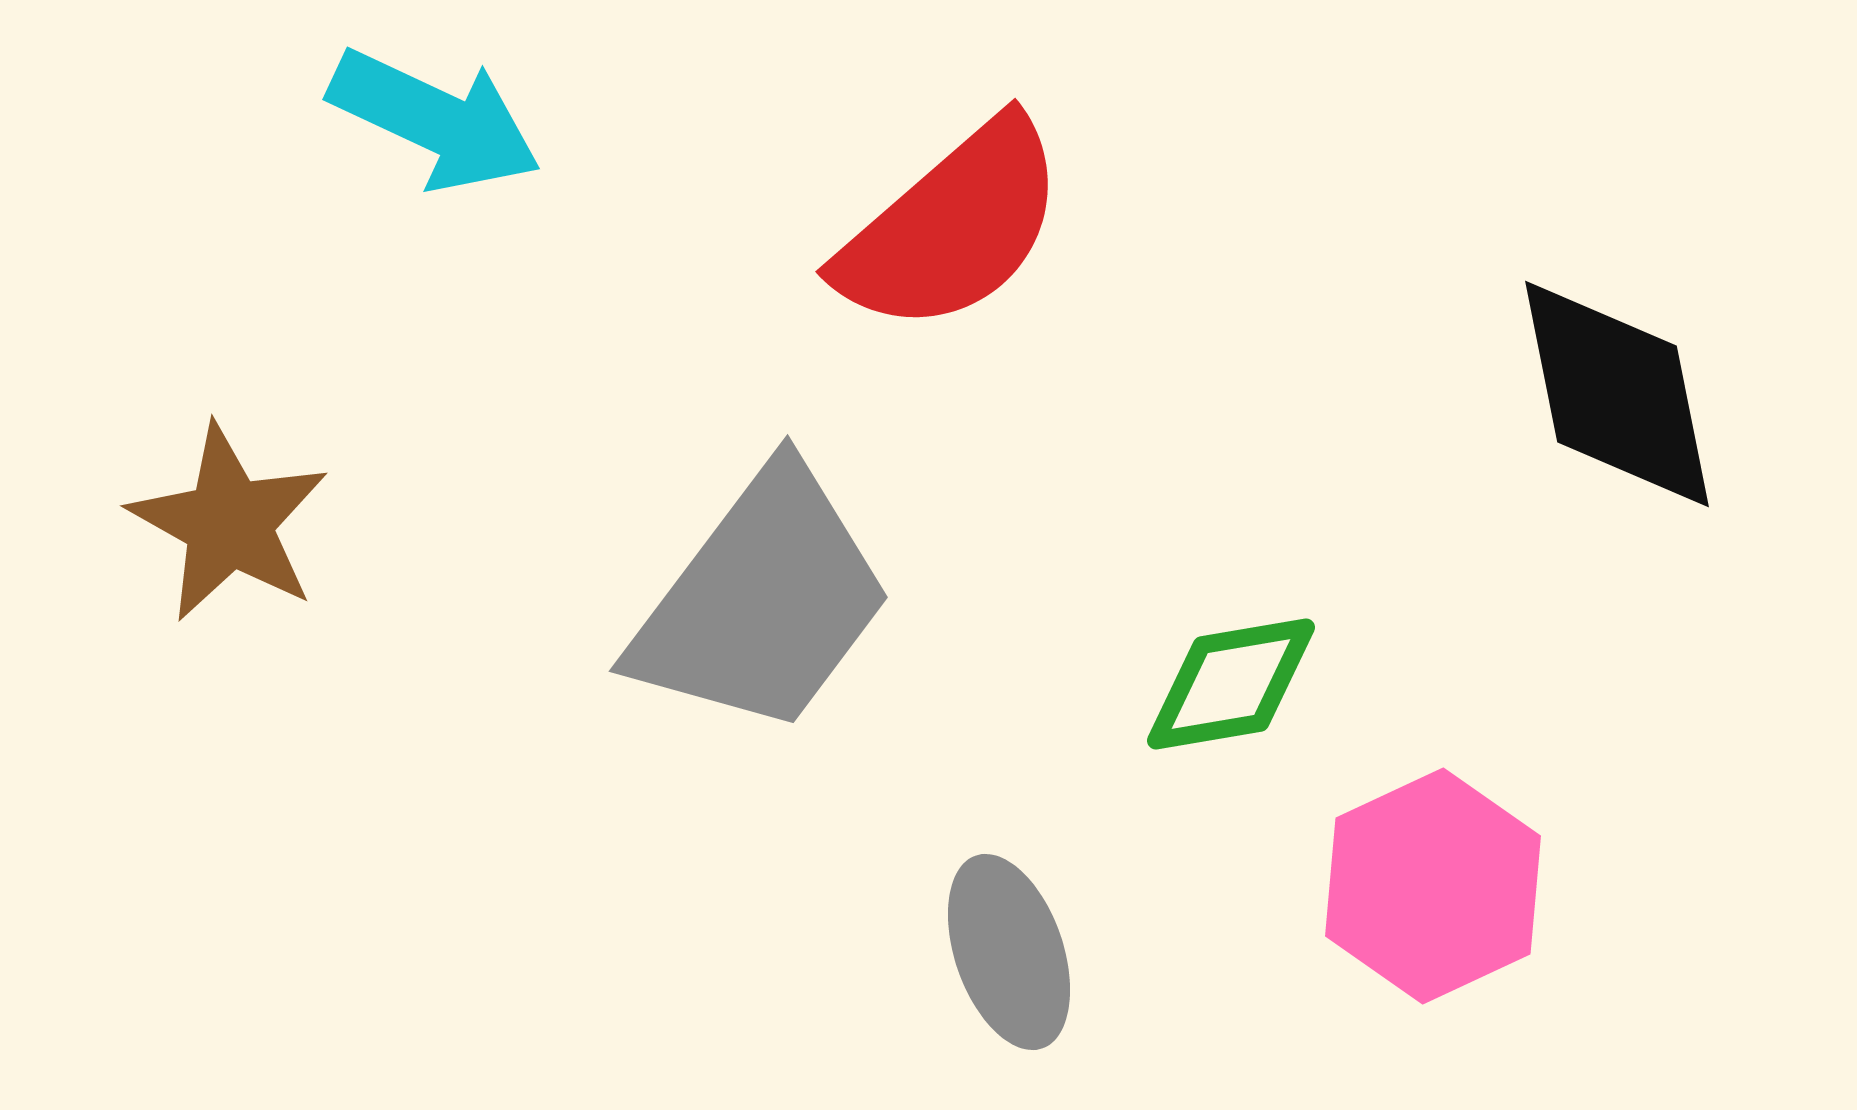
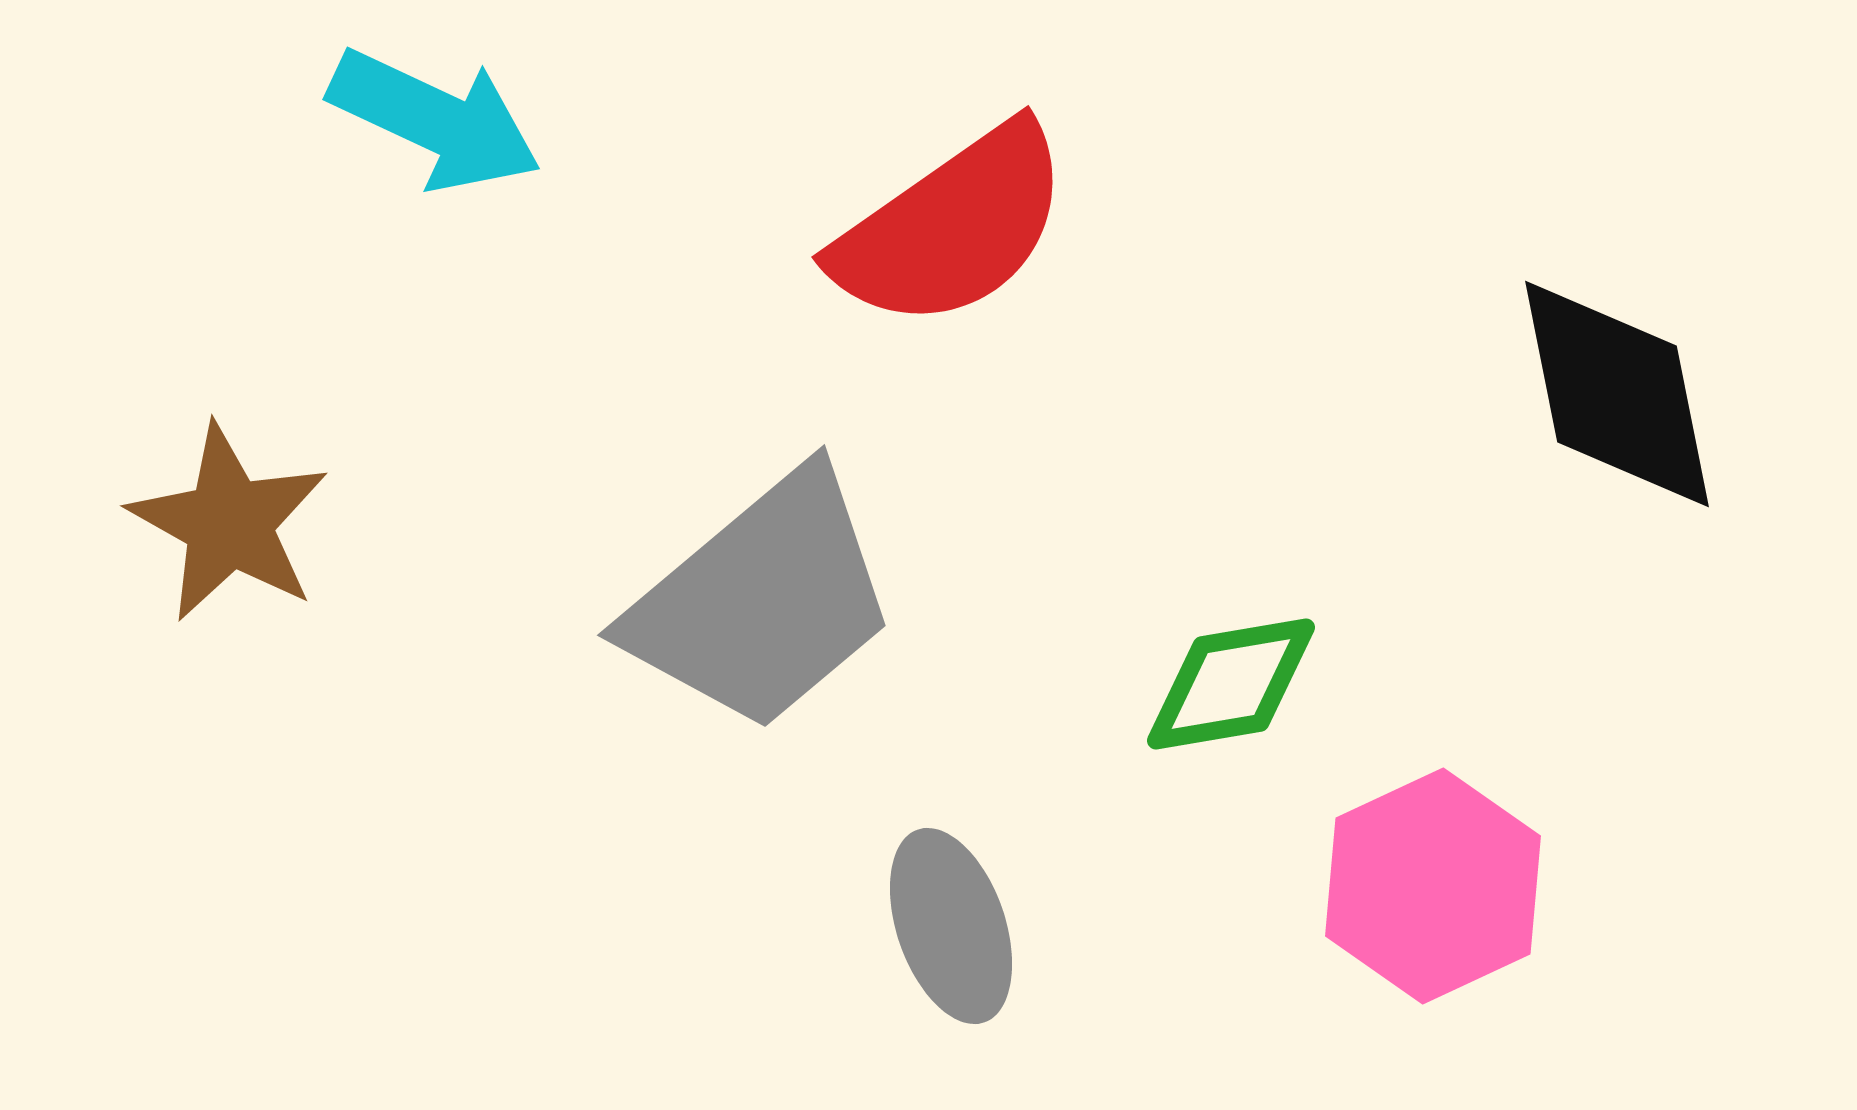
red semicircle: rotated 6 degrees clockwise
gray trapezoid: rotated 13 degrees clockwise
gray ellipse: moved 58 px left, 26 px up
